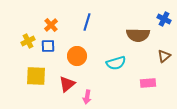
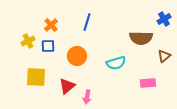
blue cross: rotated 32 degrees clockwise
brown semicircle: moved 3 px right, 3 px down
yellow square: moved 1 px down
red triangle: moved 2 px down
